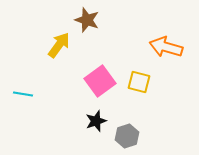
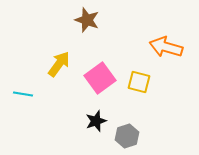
yellow arrow: moved 19 px down
pink square: moved 3 px up
